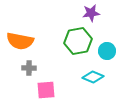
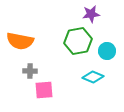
purple star: moved 1 px down
gray cross: moved 1 px right, 3 px down
pink square: moved 2 px left
